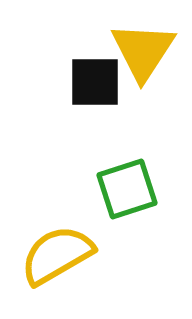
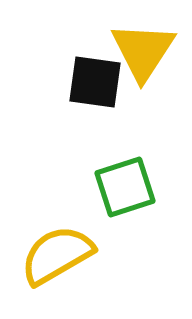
black square: rotated 8 degrees clockwise
green square: moved 2 px left, 2 px up
